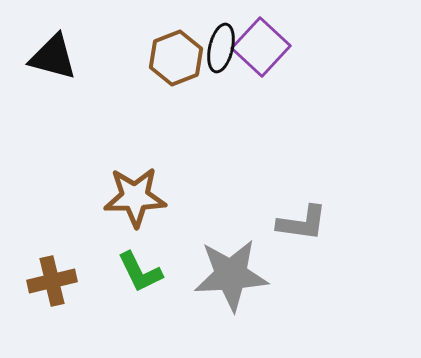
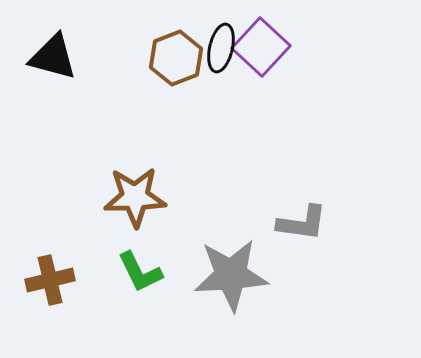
brown cross: moved 2 px left, 1 px up
